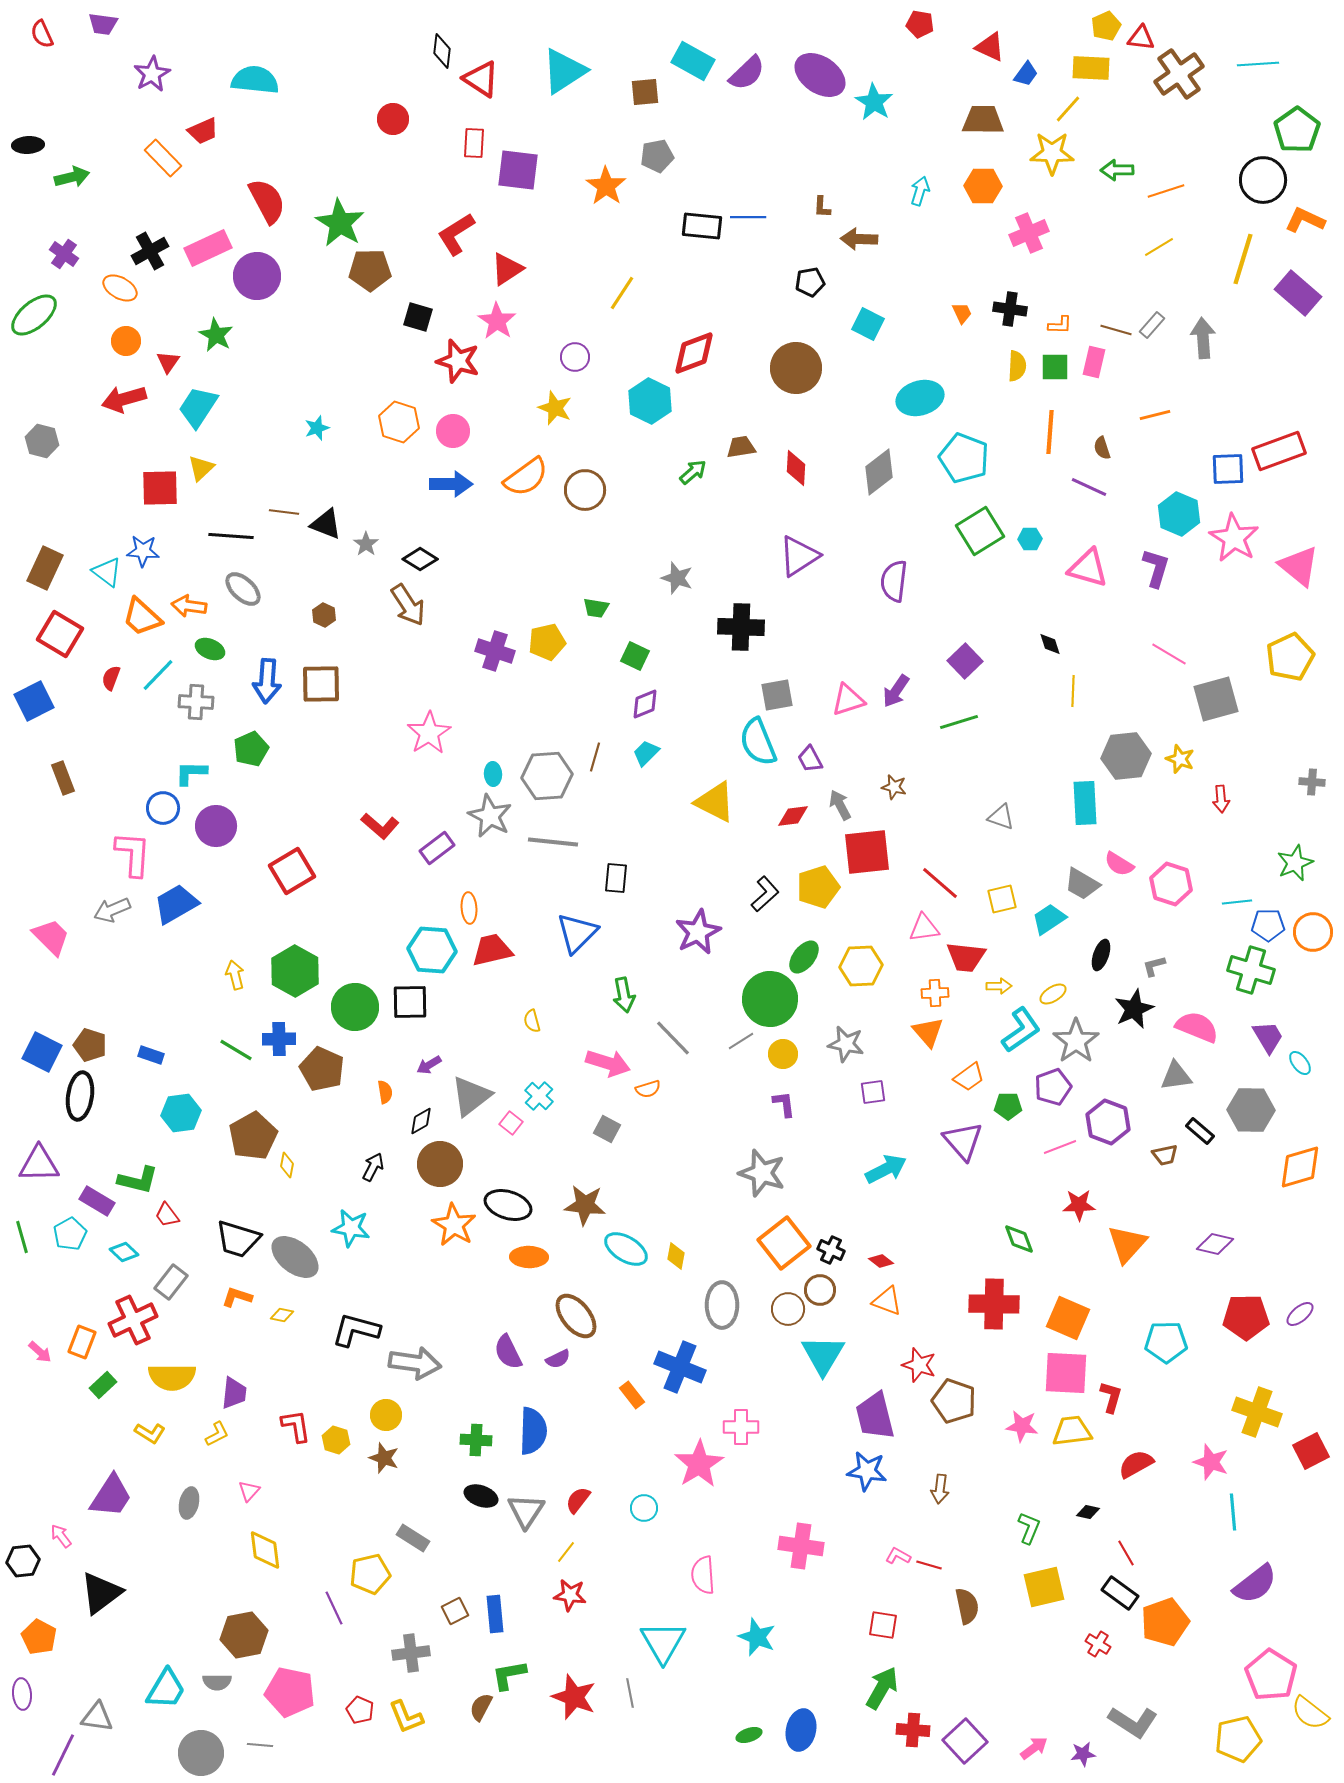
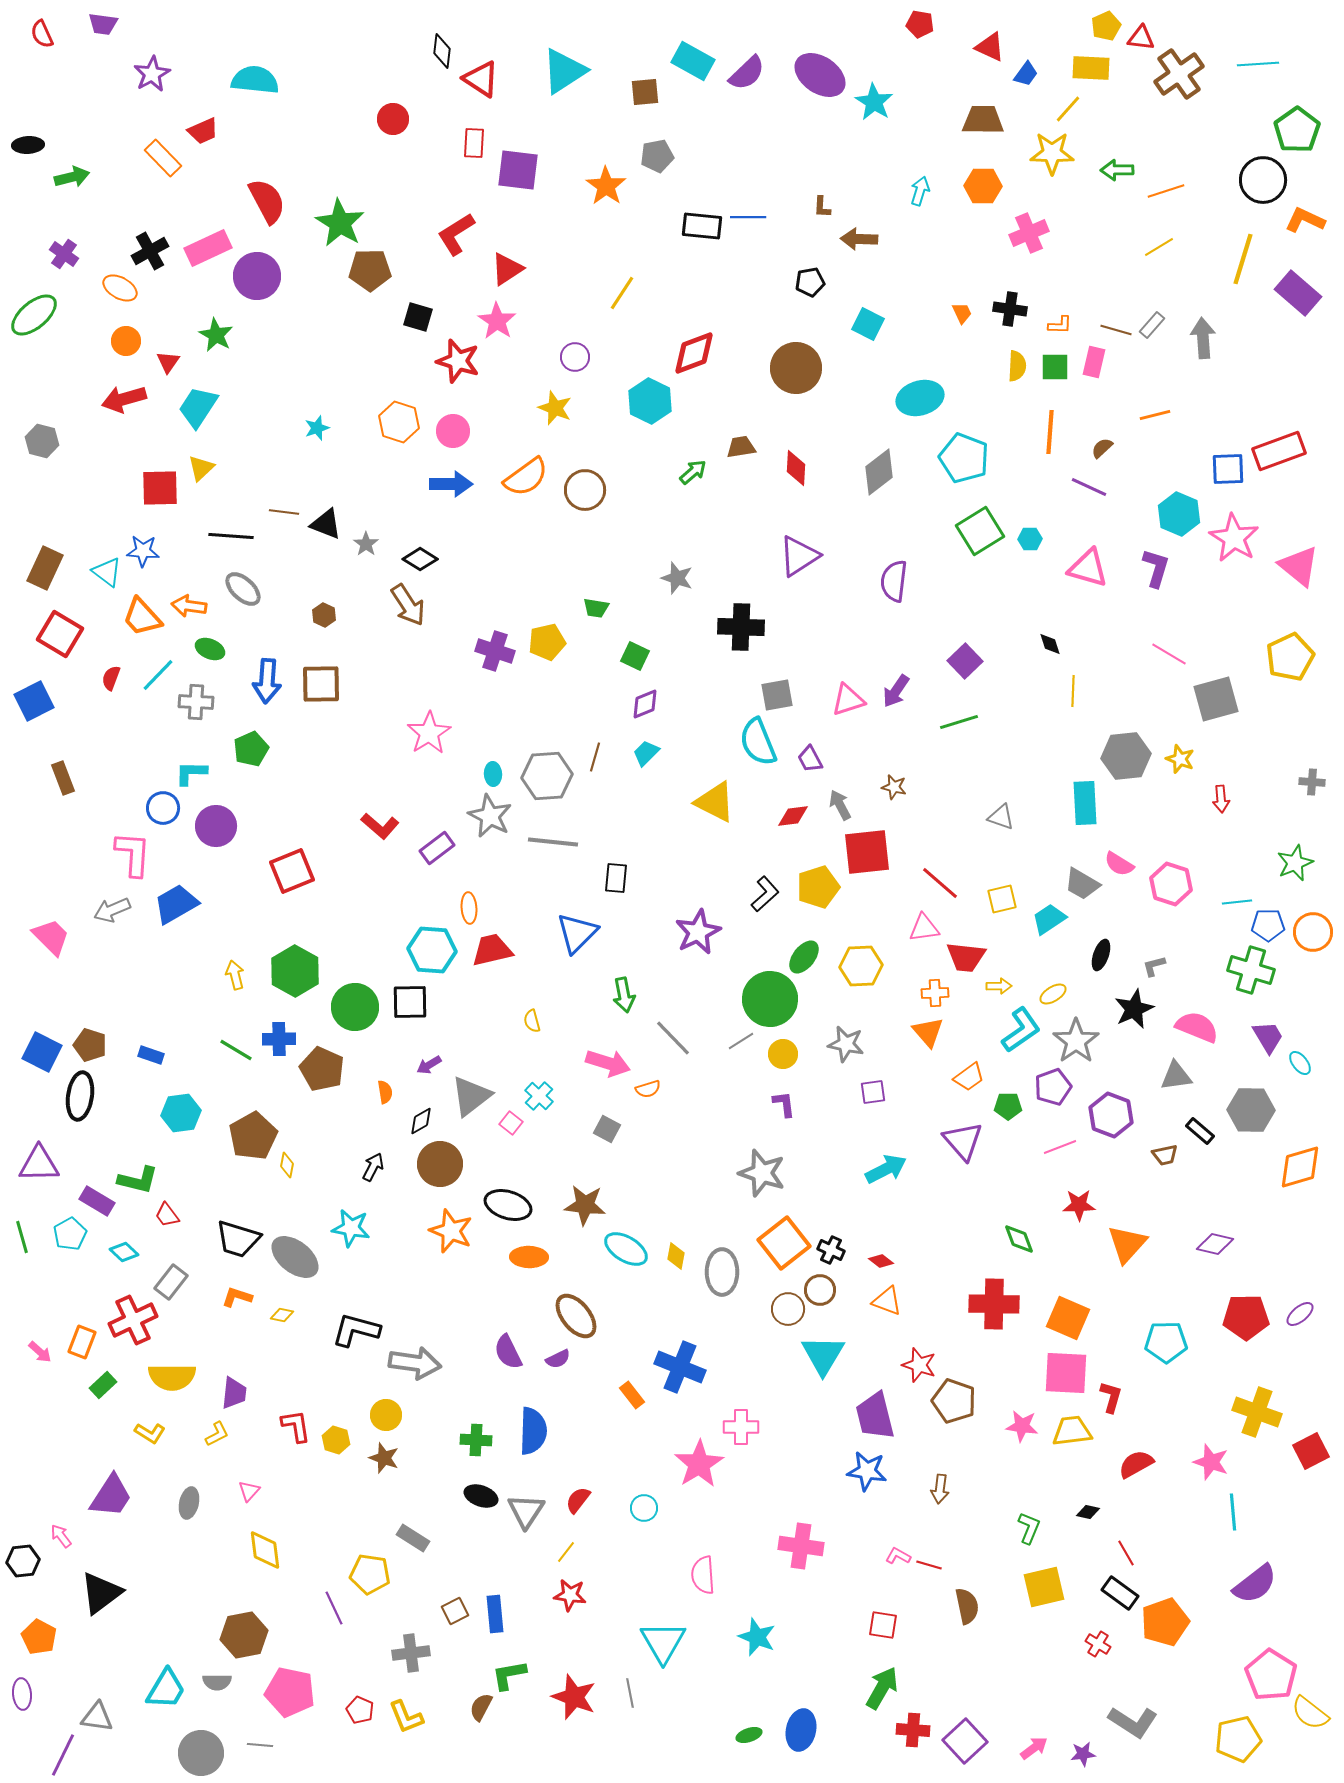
brown semicircle at (1102, 448): rotated 65 degrees clockwise
orange trapezoid at (142, 617): rotated 6 degrees clockwise
red square at (292, 871): rotated 9 degrees clockwise
purple hexagon at (1108, 1122): moved 3 px right, 7 px up
orange star at (454, 1225): moved 3 px left, 6 px down; rotated 9 degrees counterclockwise
gray ellipse at (722, 1305): moved 33 px up
yellow pentagon at (370, 1574): rotated 21 degrees clockwise
